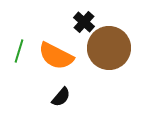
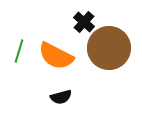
black semicircle: rotated 35 degrees clockwise
